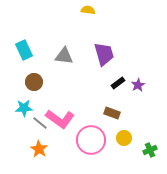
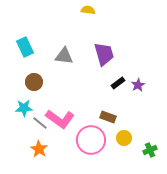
cyan rectangle: moved 1 px right, 3 px up
brown rectangle: moved 4 px left, 4 px down
